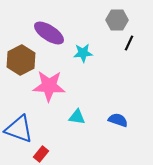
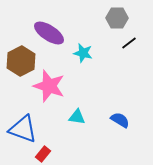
gray hexagon: moved 2 px up
black line: rotated 28 degrees clockwise
cyan star: rotated 18 degrees clockwise
brown hexagon: moved 1 px down
pink star: rotated 16 degrees clockwise
blue semicircle: moved 2 px right; rotated 12 degrees clockwise
blue triangle: moved 4 px right
red rectangle: moved 2 px right
